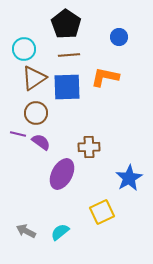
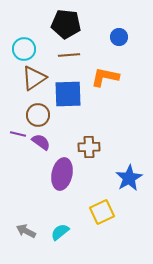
black pentagon: rotated 28 degrees counterclockwise
blue square: moved 1 px right, 7 px down
brown circle: moved 2 px right, 2 px down
purple ellipse: rotated 16 degrees counterclockwise
